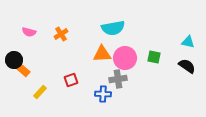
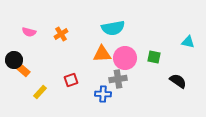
black semicircle: moved 9 px left, 15 px down
